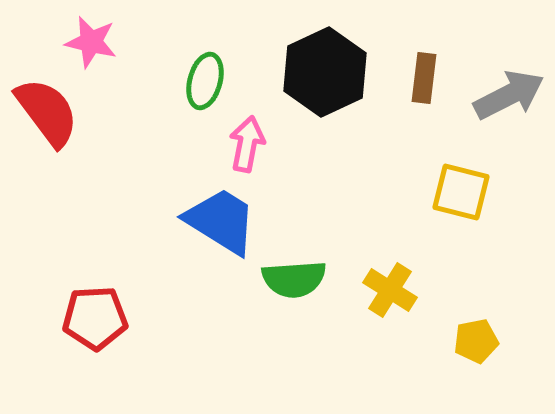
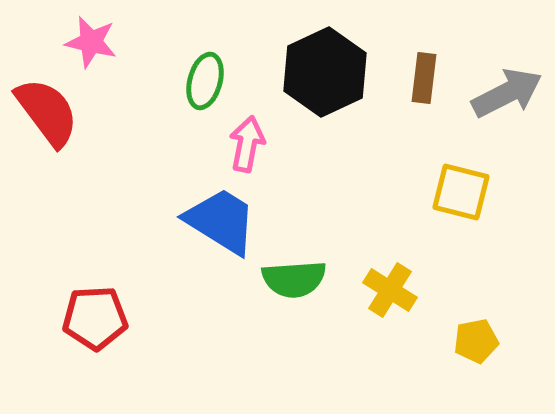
gray arrow: moved 2 px left, 2 px up
